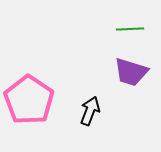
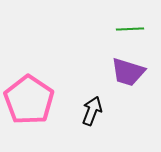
purple trapezoid: moved 3 px left
black arrow: moved 2 px right
